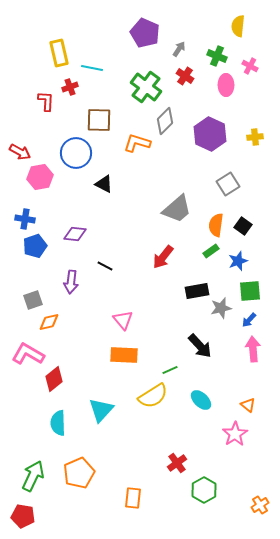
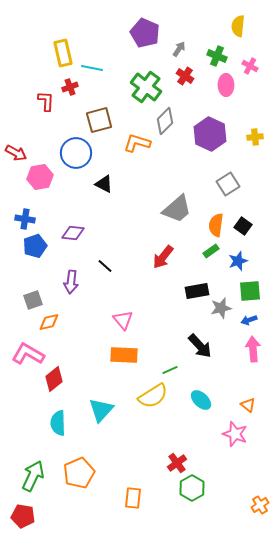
yellow rectangle at (59, 53): moved 4 px right
brown square at (99, 120): rotated 16 degrees counterclockwise
red arrow at (20, 152): moved 4 px left, 1 px down
purple diamond at (75, 234): moved 2 px left, 1 px up
black line at (105, 266): rotated 14 degrees clockwise
blue arrow at (249, 320): rotated 28 degrees clockwise
pink star at (235, 434): rotated 20 degrees counterclockwise
green hexagon at (204, 490): moved 12 px left, 2 px up
